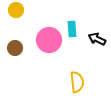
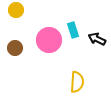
cyan rectangle: moved 1 px right, 1 px down; rotated 14 degrees counterclockwise
yellow semicircle: rotated 10 degrees clockwise
